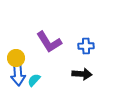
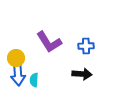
cyan semicircle: rotated 40 degrees counterclockwise
